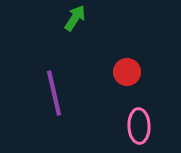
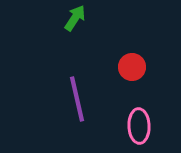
red circle: moved 5 px right, 5 px up
purple line: moved 23 px right, 6 px down
